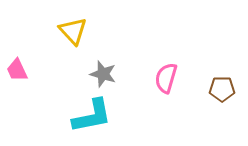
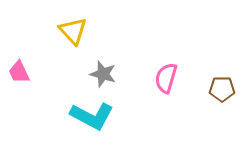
pink trapezoid: moved 2 px right, 2 px down
cyan L-shape: rotated 39 degrees clockwise
